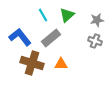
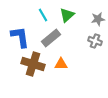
gray star: moved 1 px right, 1 px up
blue L-shape: rotated 30 degrees clockwise
brown cross: moved 1 px right, 1 px down
